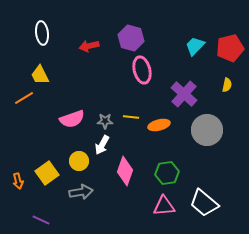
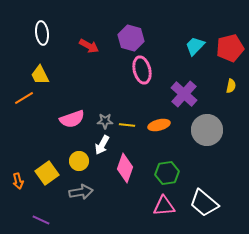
red arrow: rotated 138 degrees counterclockwise
yellow semicircle: moved 4 px right, 1 px down
yellow line: moved 4 px left, 8 px down
pink diamond: moved 3 px up
